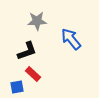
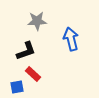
blue arrow: rotated 25 degrees clockwise
black L-shape: moved 1 px left
